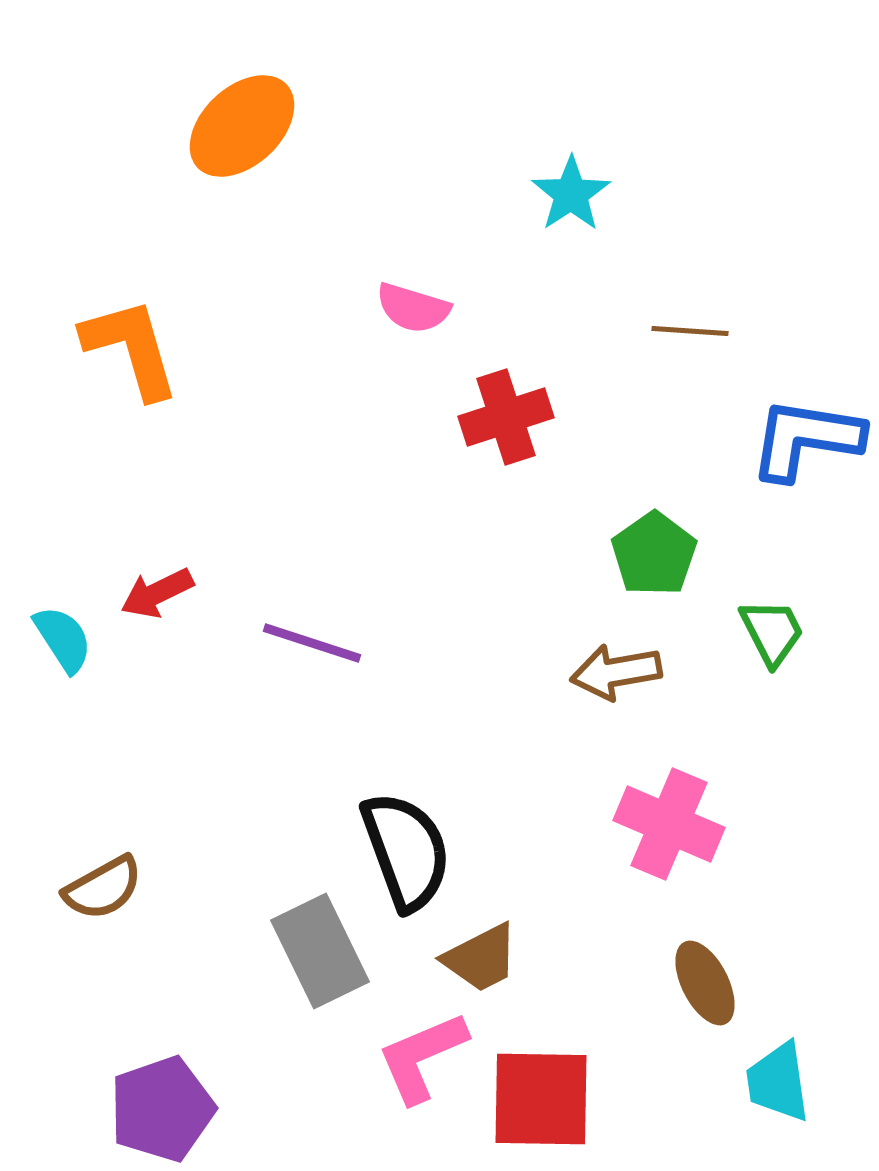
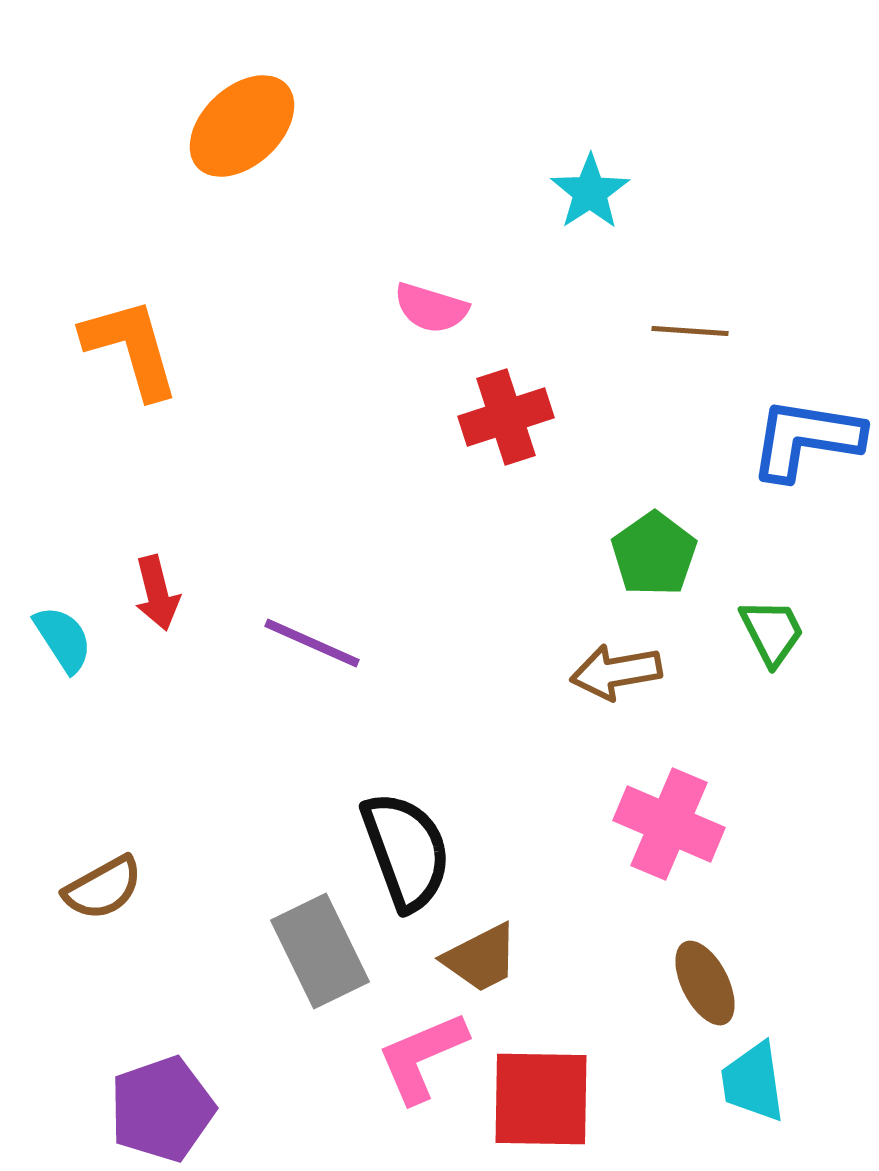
cyan star: moved 19 px right, 2 px up
pink semicircle: moved 18 px right
red arrow: rotated 78 degrees counterclockwise
purple line: rotated 6 degrees clockwise
cyan trapezoid: moved 25 px left
